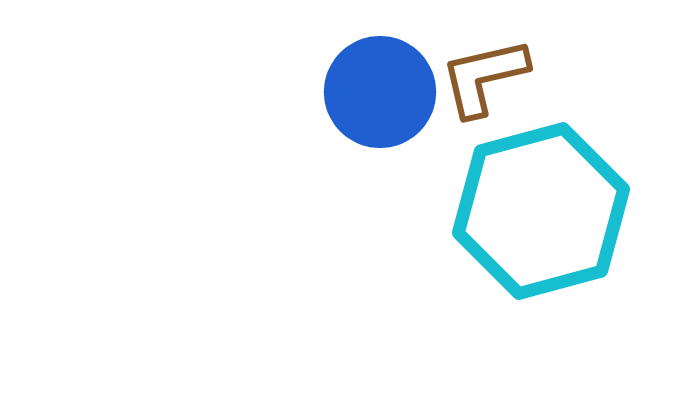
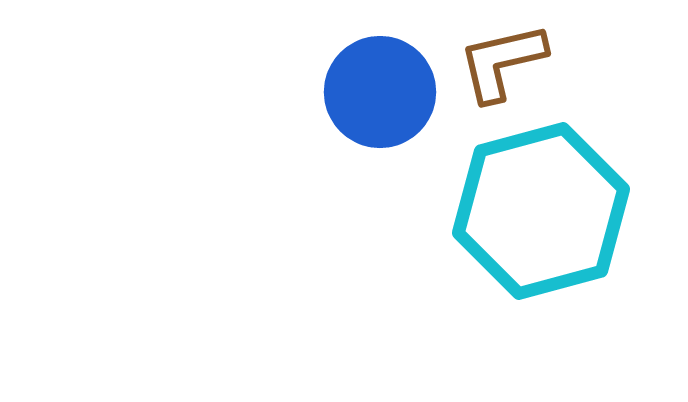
brown L-shape: moved 18 px right, 15 px up
